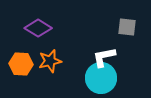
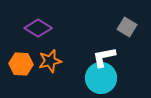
gray square: rotated 24 degrees clockwise
